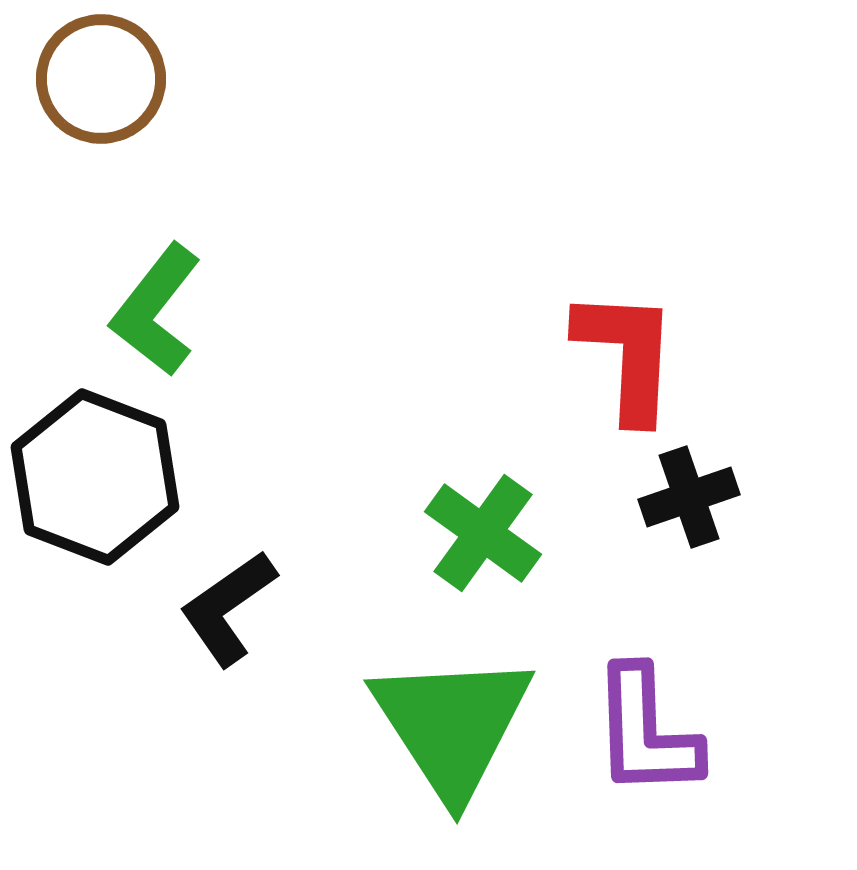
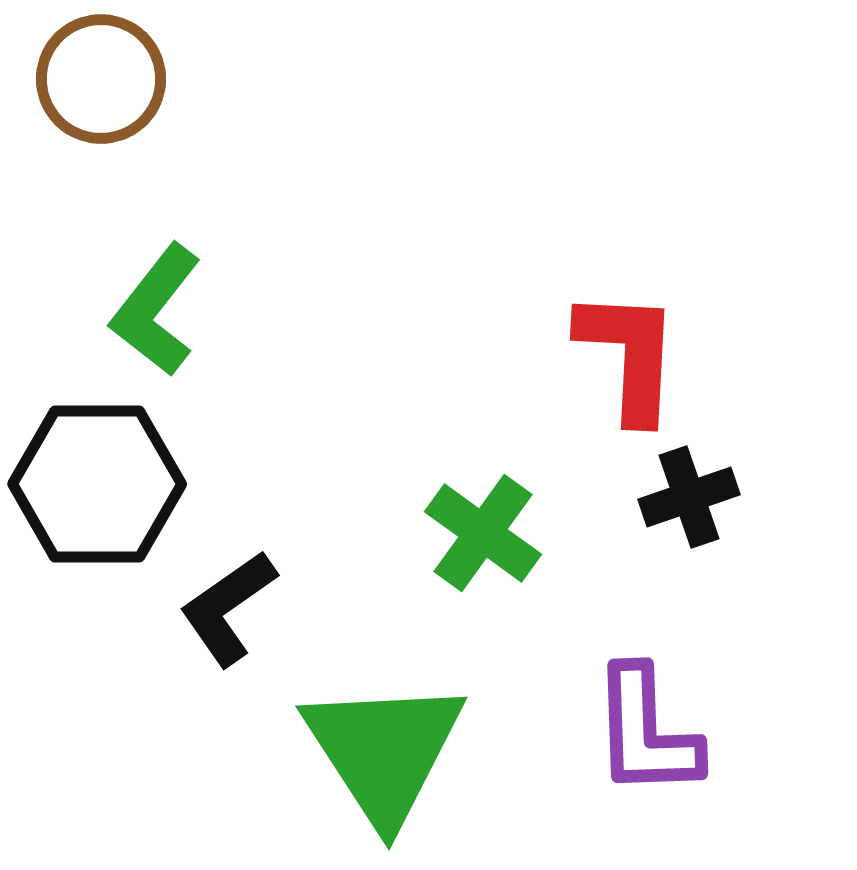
red L-shape: moved 2 px right
black hexagon: moved 2 px right, 7 px down; rotated 21 degrees counterclockwise
green triangle: moved 68 px left, 26 px down
